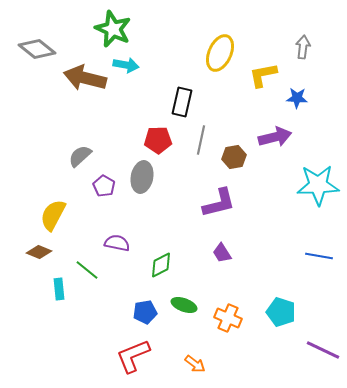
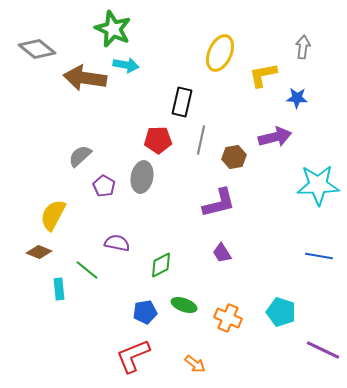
brown arrow: rotated 6 degrees counterclockwise
